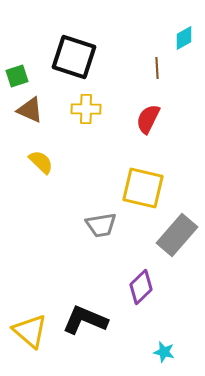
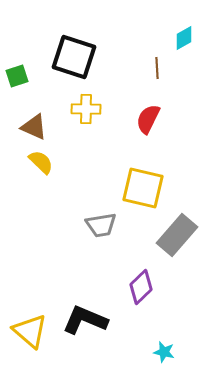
brown triangle: moved 4 px right, 17 px down
